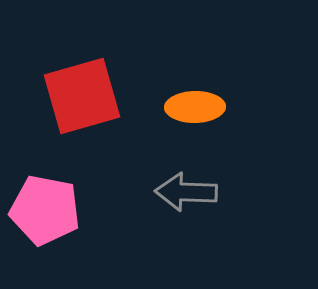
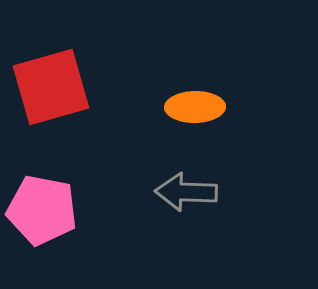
red square: moved 31 px left, 9 px up
pink pentagon: moved 3 px left
